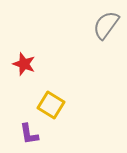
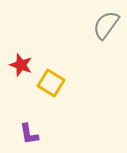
red star: moved 3 px left, 1 px down
yellow square: moved 22 px up
